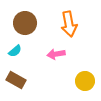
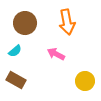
orange arrow: moved 2 px left, 2 px up
pink arrow: rotated 36 degrees clockwise
